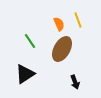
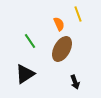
yellow line: moved 6 px up
